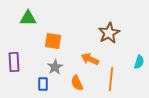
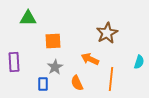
brown star: moved 2 px left
orange square: rotated 12 degrees counterclockwise
